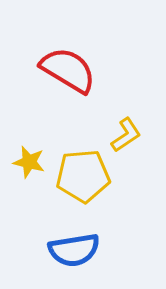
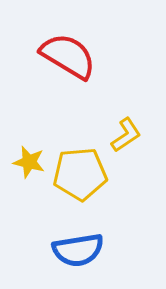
red semicircle: moved 14 px up
yellow pentagon: moved 3 px left, 2 px up
blue semicircle: moved 4 px right
